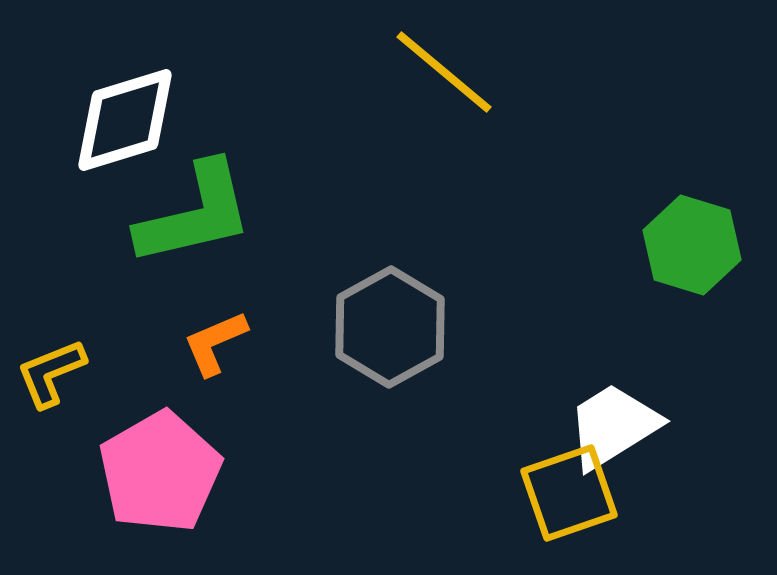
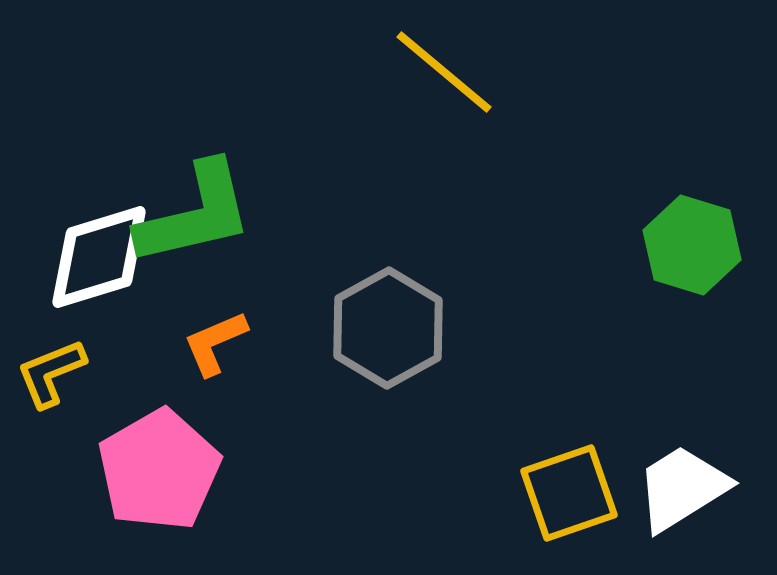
white diamond: moved 26 px left, 137 px down
gray hexagon: moved 2 px left, 1 px down
white trapezoid: moved 69 px right, 62 px down
pink pentagon: moved 1 px left, 2 px up
